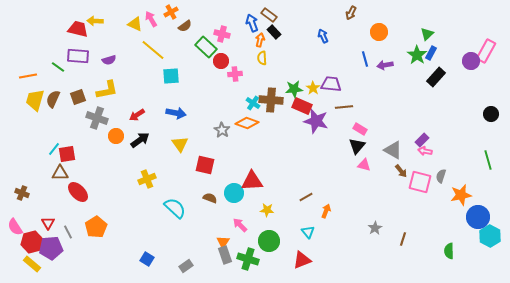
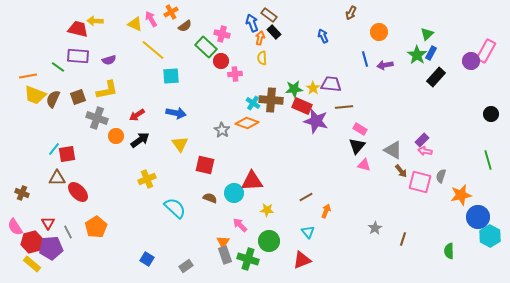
orange arrow at (260, 40): moved 2 px up
yellow trapezoid at (35, 100): moved 5 px up; rotated 85 degrees counterclockwise
brown triangle at (60, 173): moved 3 px left, 5 px down
